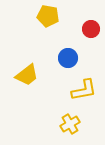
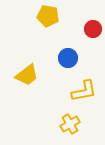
red circle: moved 2 px right
yellow L-shape: moved 1 px down
